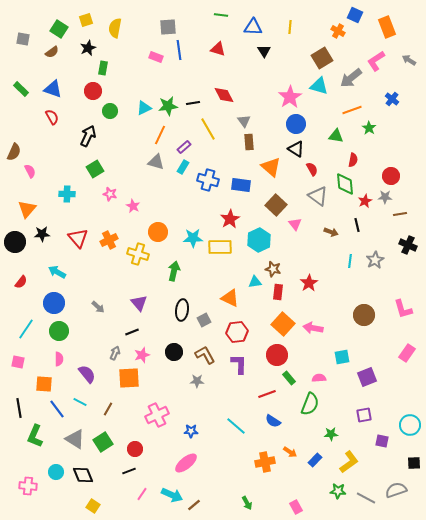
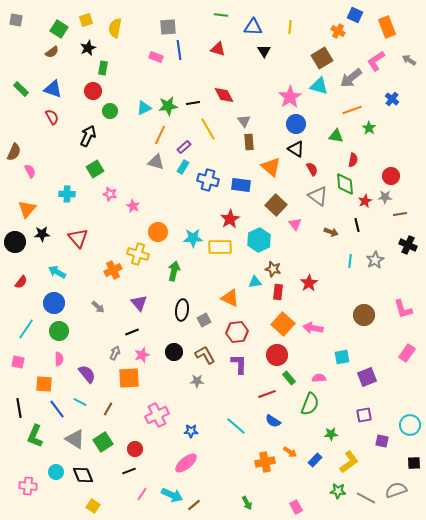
gray square at (23, 39): moved 7 px left, 19 px up
orange cross at (109, 240): moved 4 px right, 30 px down
